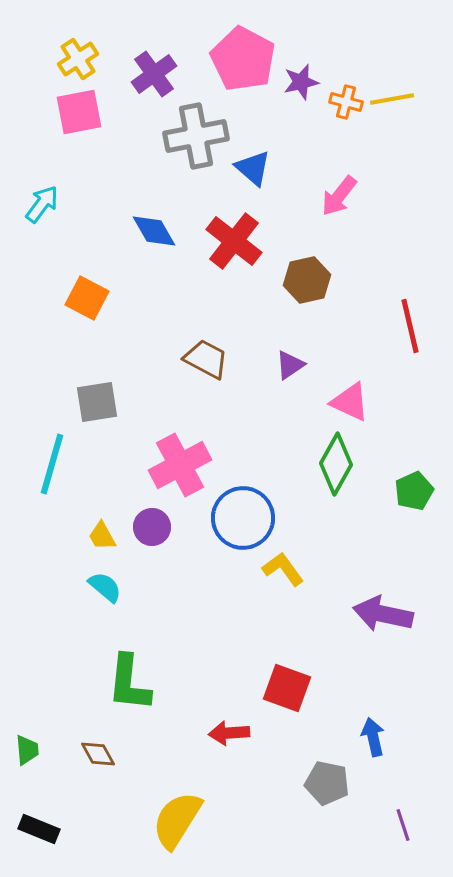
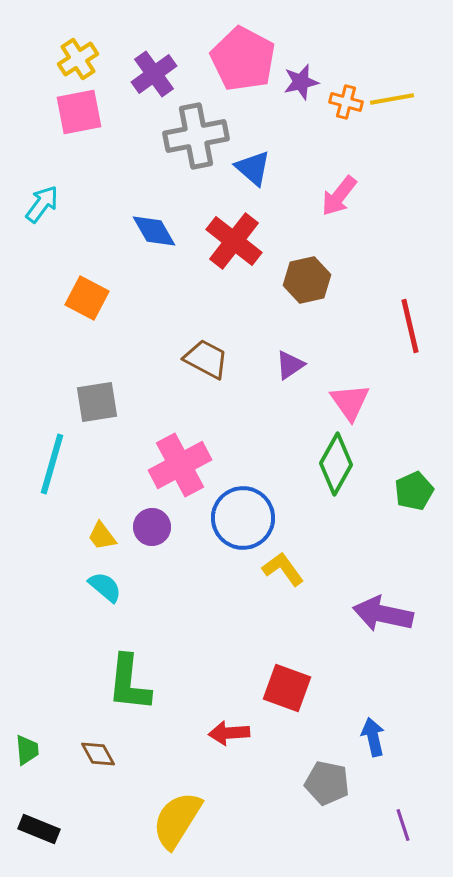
pink triangle: rotated 30 degrees clockwise
yellow trapezoid: rotated 8 degrees counterclockwise
